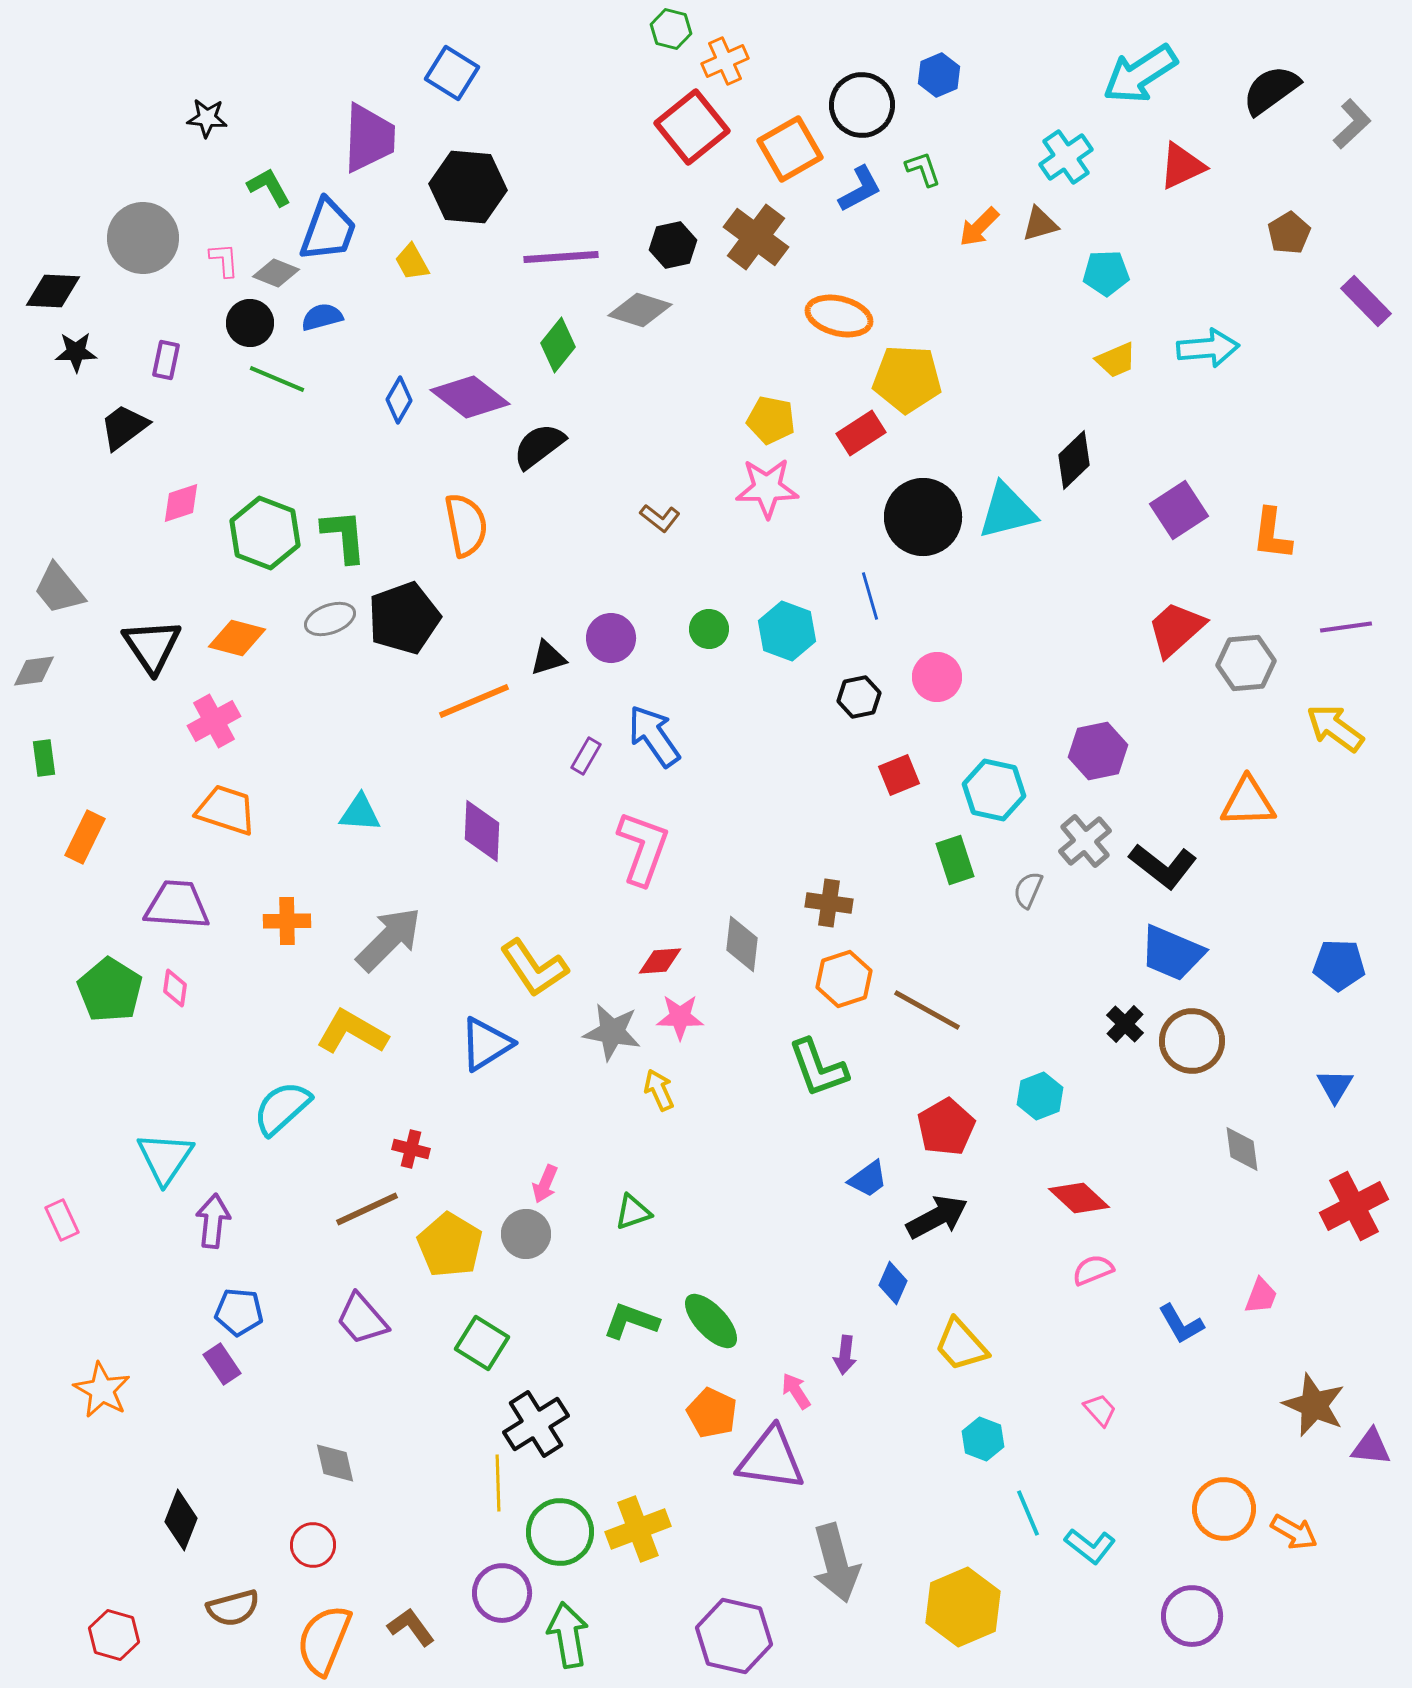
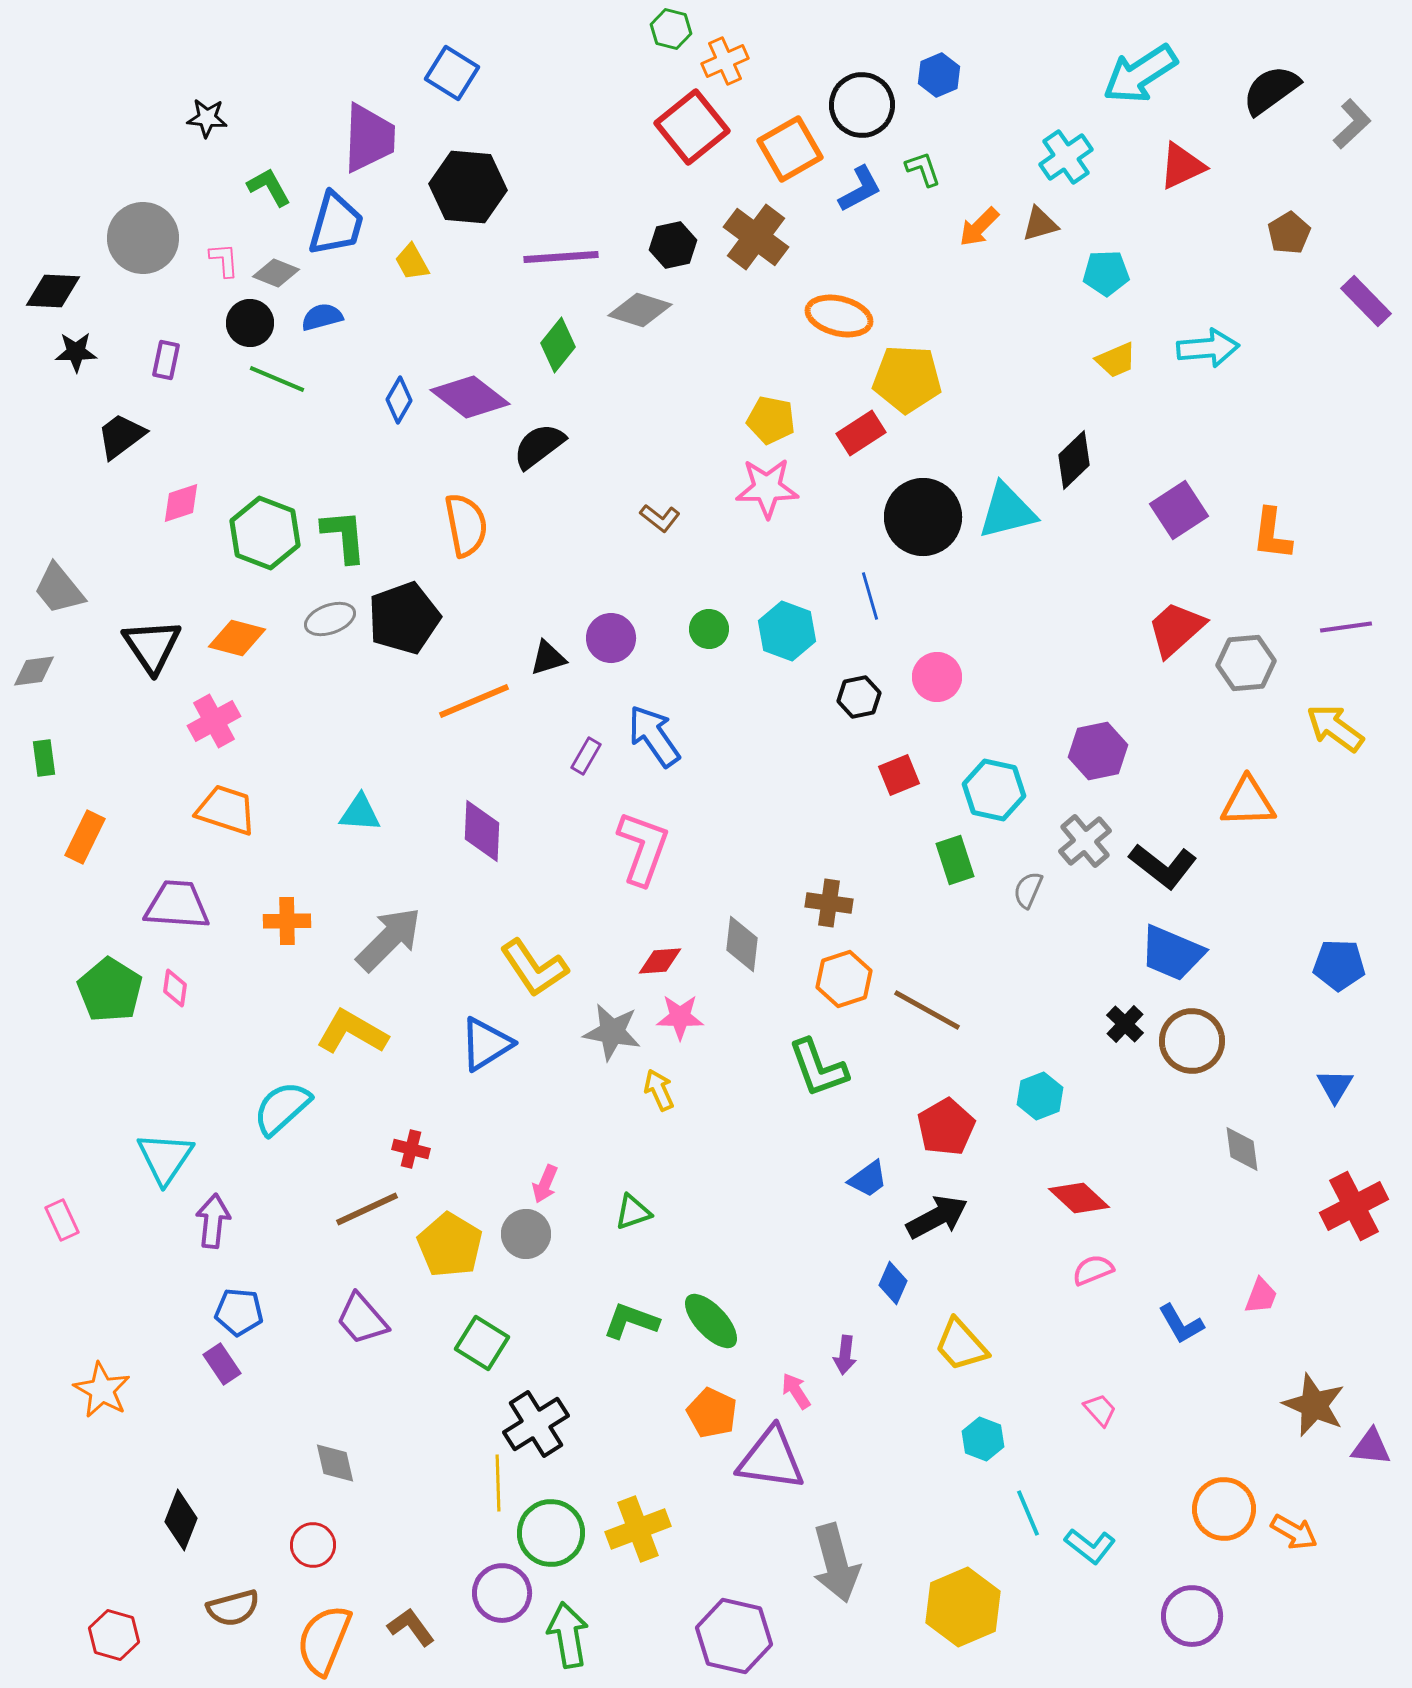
blue trapezoid at (328, 230): moved 8 px right, 6 px up; rotated 4 degrees counterclockwise
black trapezoid at (124, 427): moved 3 px left, 9 px down
green circle at (560, 1532): moved 9 px left, 1 px down
